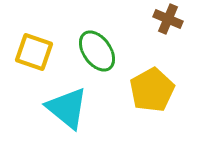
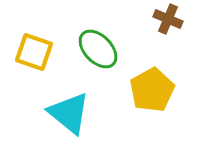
green ellipse: moved 1 px right, 2 px up; rotated 9 degrees counterclockwise
cyan triangle: moved 2 px right, 5 px down
